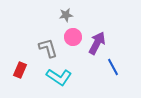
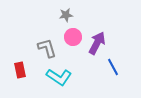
gray L-shape: moved 1 px left
red rectangle: rotated 35 degrees counterclockwise
